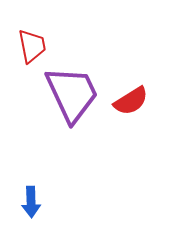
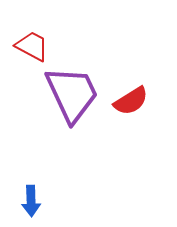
red trapezoid: rotated 51 degrees counterclockwise
blue arrow: moved 1 px up
